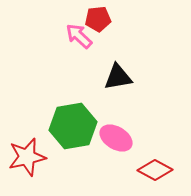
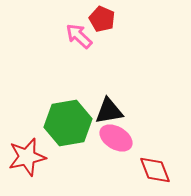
red pentagon: moved 4 px right; rotated 30 degrees clockwise
black triangle: moved 9 px left, 34 px down
green hexagon: moved 5 px left, 3 px up
red diamond: rotated 40 degrees clockwise
